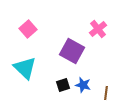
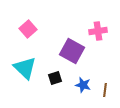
pink cross: moved 2 px down; rotated 30 degrees clockwise
black square: moved 8 px left, 7 px up
brown line: moved 1 px left, 3 px up
